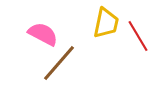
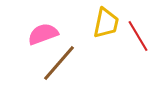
pink semicircle: rotated 48 degrees counterclockwise
